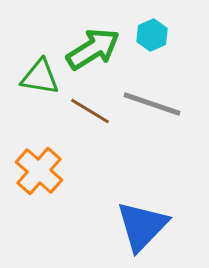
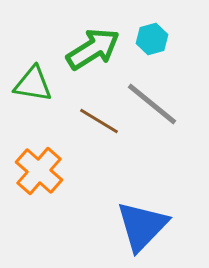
cyan hexagon: moved 4 px down; rotated 8 degrees clockwise
green triangle: moved 7 px left, 7 px down
gray line: rotated 20 degrees clockwise
brown line: moved 9 px right, 10 px down
